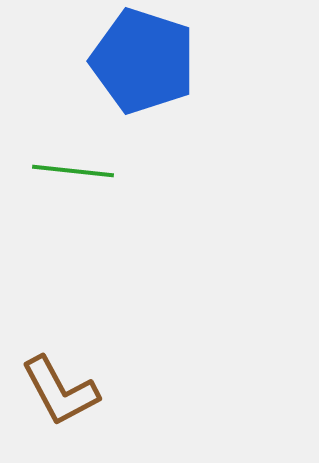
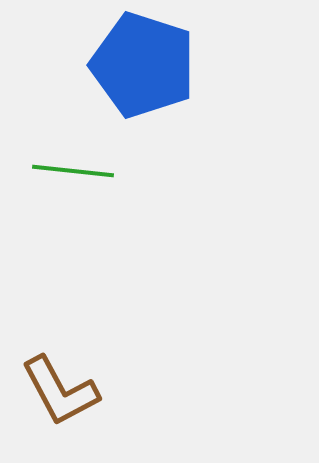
blue pentagon: moved 4 px down
